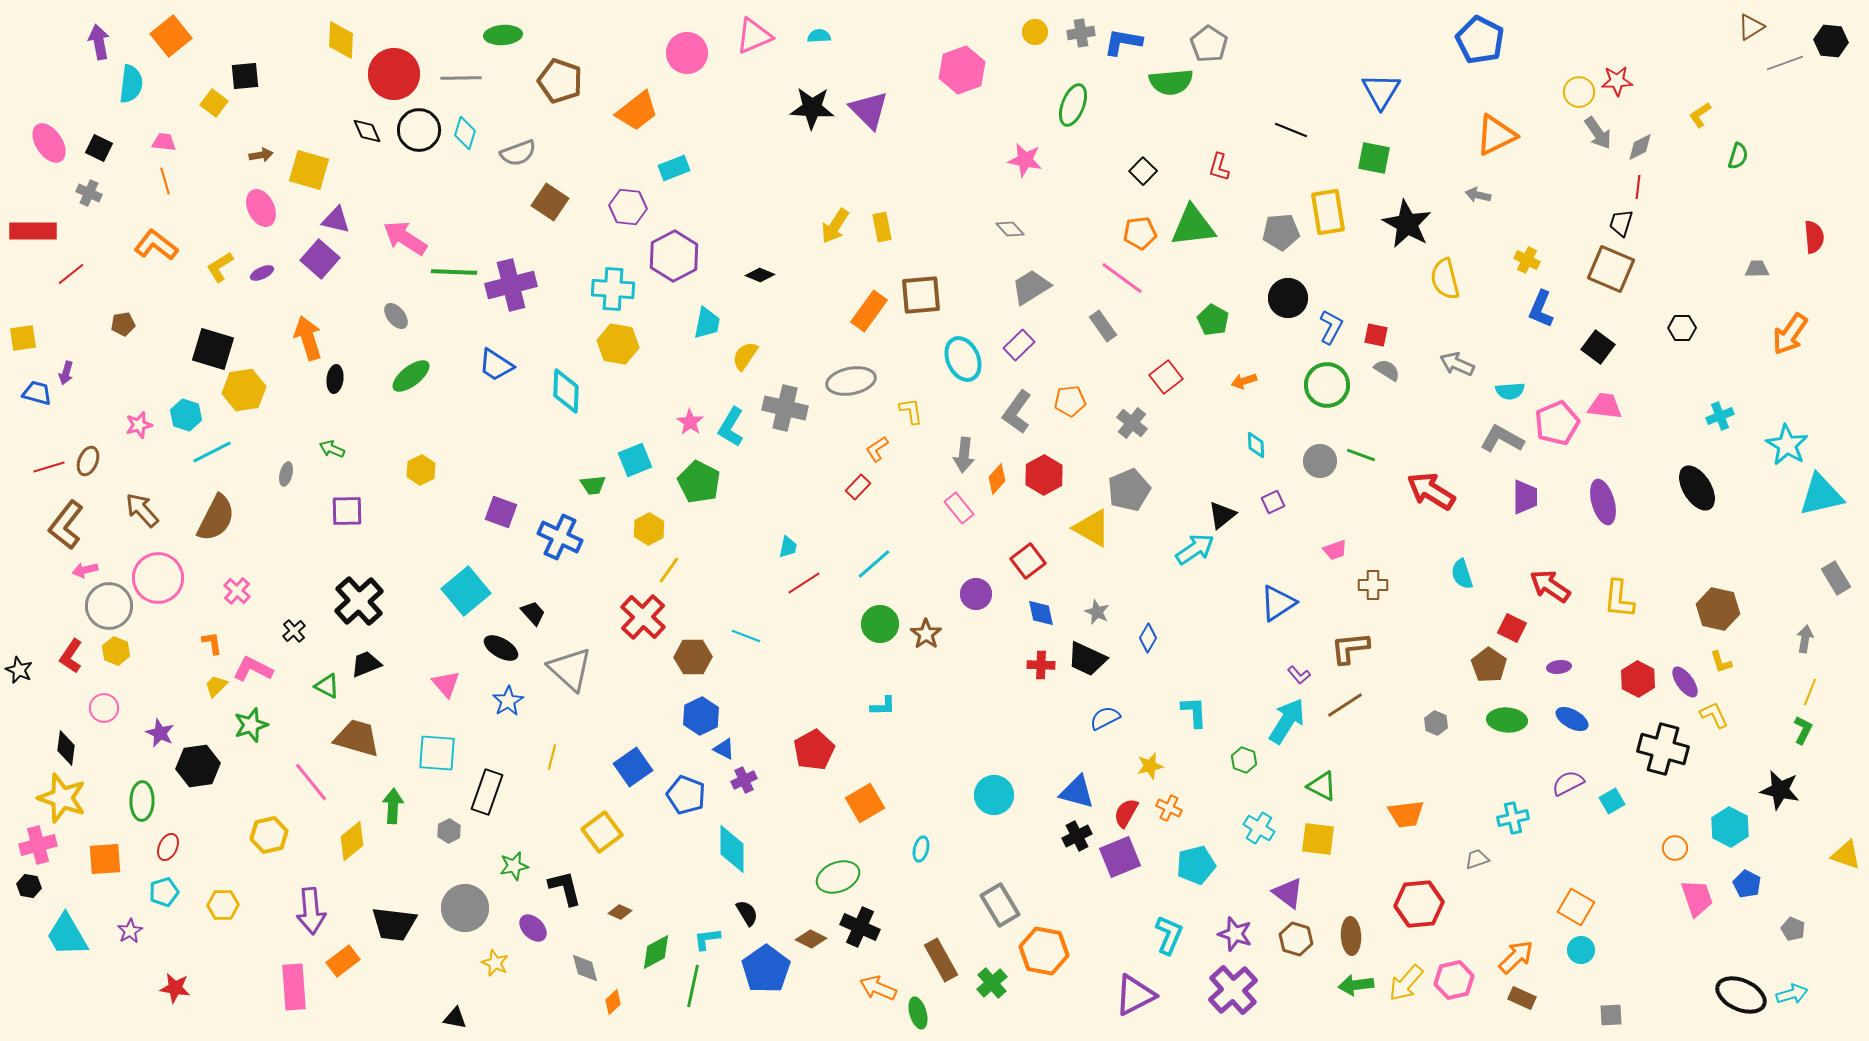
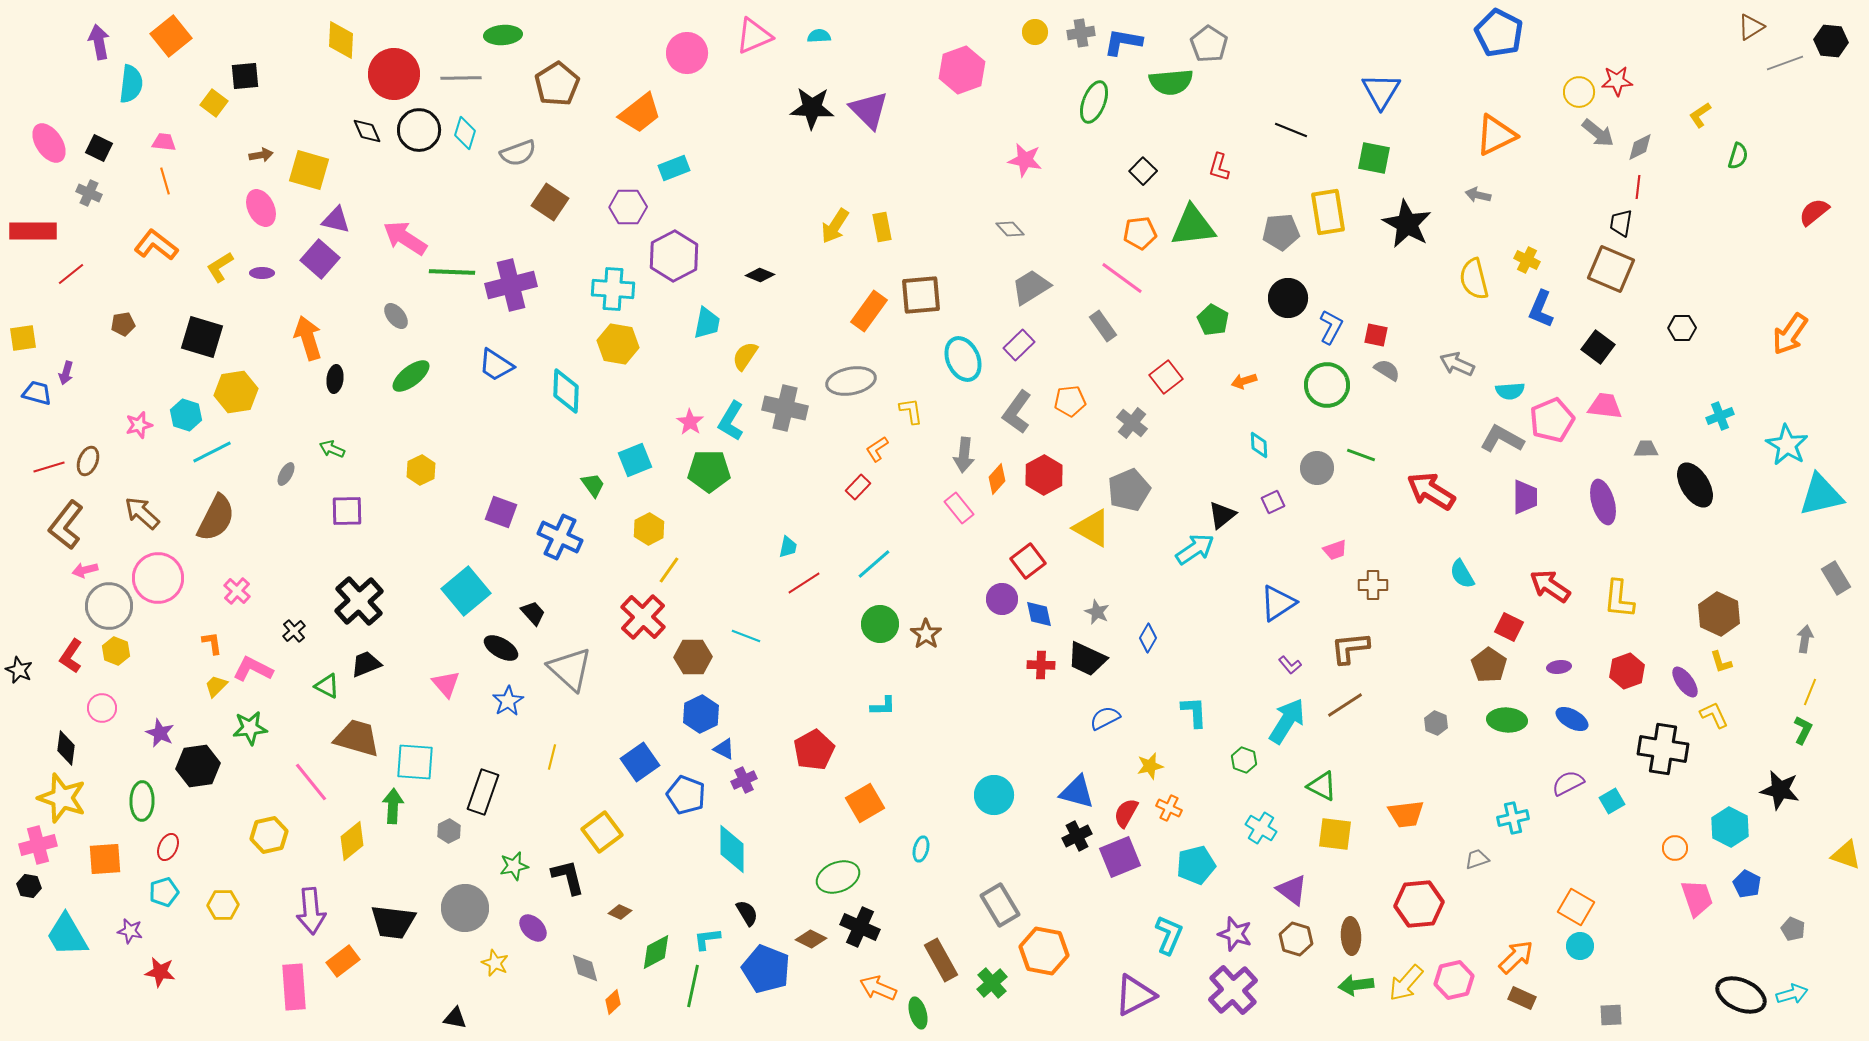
blue pentagon at (1480, 40): moved 19 px right, 7 px up
brown pentagon at (560, 81): moved 3 px left, 3 px down; rotated 21 degrees clockwise
green ellipse at (1073, 105): moved 21 px right, 3 px up
orange trapezoid at (637, 111): moved 3 px right, 2 px down
gray arrow at (1598, 133): rotated 16 degrees counterclockwise
purple hexagon at (628, 207): rotated 6 degrees counterclockwise
black trapezoid at (1621, 223): rotated 8 degrees counterclockwise
red semicircle at (1814, 237): moved 25 px up; rotated 124 degrees counterclockwise
gray trapezoid at (1757, 269): moved 111 px left, 180 px down
green line at (454, 272): moved 2 px left
purple ellipse at (262, 273): rotated 25 degrees clockwise
yellow semicircle at (1445, 279): moved 29 px right
black square at (213, 349): moved 11 px left, 12 px up
yellow hexagon at (244, 390): moved 8 px left, 2 px down
pink pentagon at (1557, 423): moved 5 px left, 3 px up
cyan L-shape at (731, 427): moved 6 px up
cyan diamond at (1256, 445): moved 3 px right
gray circle at (1320, 461): moved 3 px left, 7 px down
gray ellipse at (286, 474): rotated 15 degrees clockwise
green pentagon at (699, 482): moved 10 px right, 11 px up; rotated 27 degrees counterclockwise
green trapezoid at (593, 485): rotated 120 degrees counterclockwise
black ellipse at (1697, 488): moved 2 px left, 3 px up
brown arrow at (142, 510): moved 3 px down; rotated 6 degrees counterclockwise
cyan semicircle at (1462, 574): rotated 12 degrees counterclockwise
purple circle at (976, 594): moved 26 px right, 5 px down
brown hexagon at (1718, 609): moved 1 px right, 5 px down; rotated 12 degrees clockwise
blue diamond at (1041, 613): moved 2 px left, 1 px down
red square at (1512, 628): moved 3 px left, 1 px up
purple L-shape at (1299, 675): moved 9 px left, 10 px up
red hexagon at (1638, 679): moved 11 px left, 8 px up; rotated 12 degrees clockwise
pink circle at (104, 708): moved 2 px left
blue hexagon at (701, 716): moved 2 px up
green star at (251, 725): moved 1 px left, 3 px down; rotated 12 degrees clockwise
black cross at (1663, 749): rotated 6 degrees counterclockwise
cyan square at (437, 753): moved 22 px left, 9 px down
blue square at (633, 767): moved 7 px right, 5 px up
black rectangle at (487, 792): moved 4 px left
cyan cross at (1259, 828): moved 2 px right
yellow square at (1318, 839): moved 17 px right, 5 px up
black L-shape at (565, 888): moved 3 px right, 11 px up
purple triangle at (1288, 893): moved 4 px right, 3 px up
black trapezoid at (394, 924): moved 1 px left, 2 px up
purple star at (130, 931): rotated 30 degrees counterclockwise
cyan circle at (1581, 950): moved 1 px left, 4 px up
blue pentagon at (766, 969): rotated 15 degrees counterclockwise
red star at (175, 988): moved 15 px left, 16 px up
